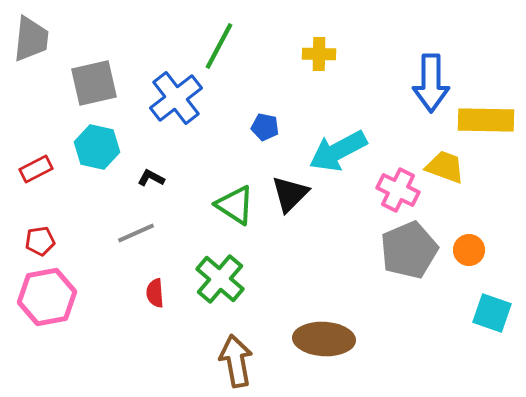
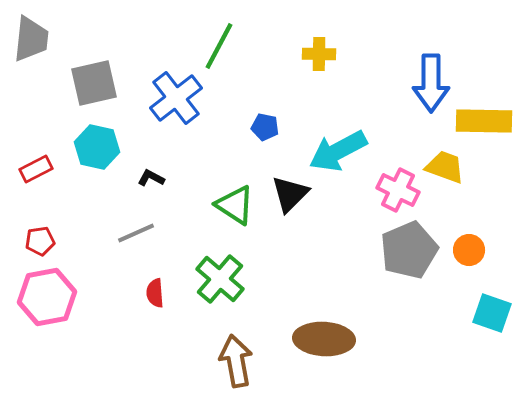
yellow rectangle: moved 2 px left, 1 px down
